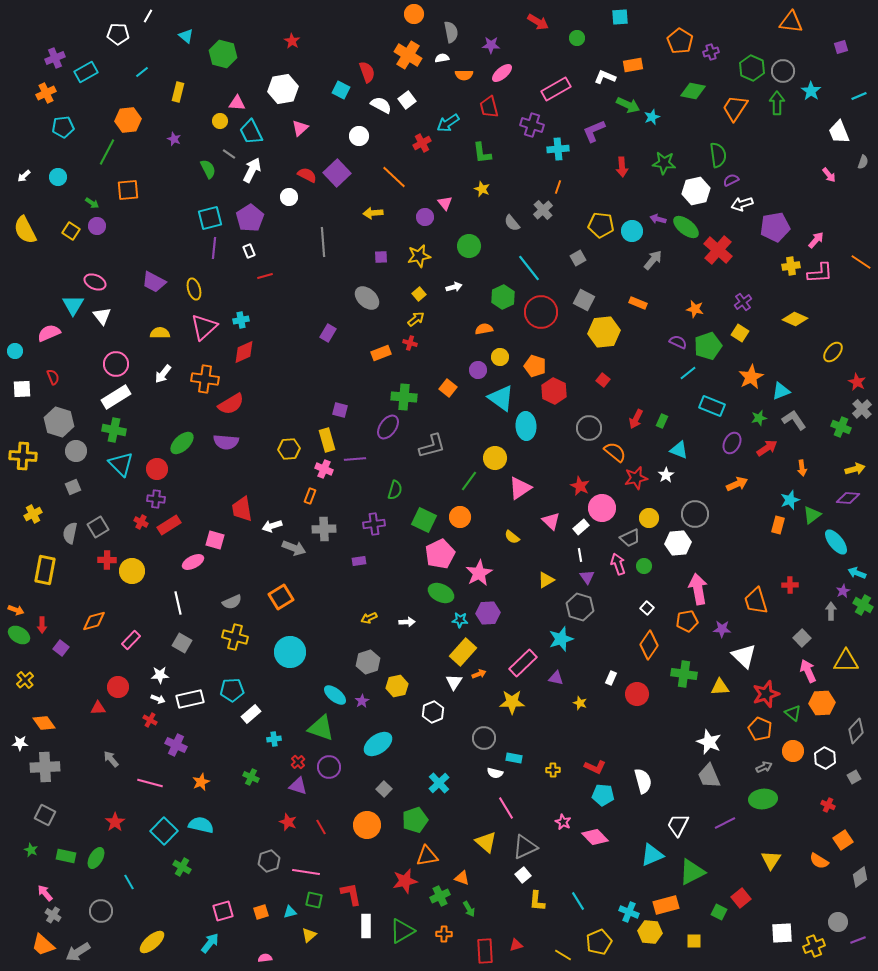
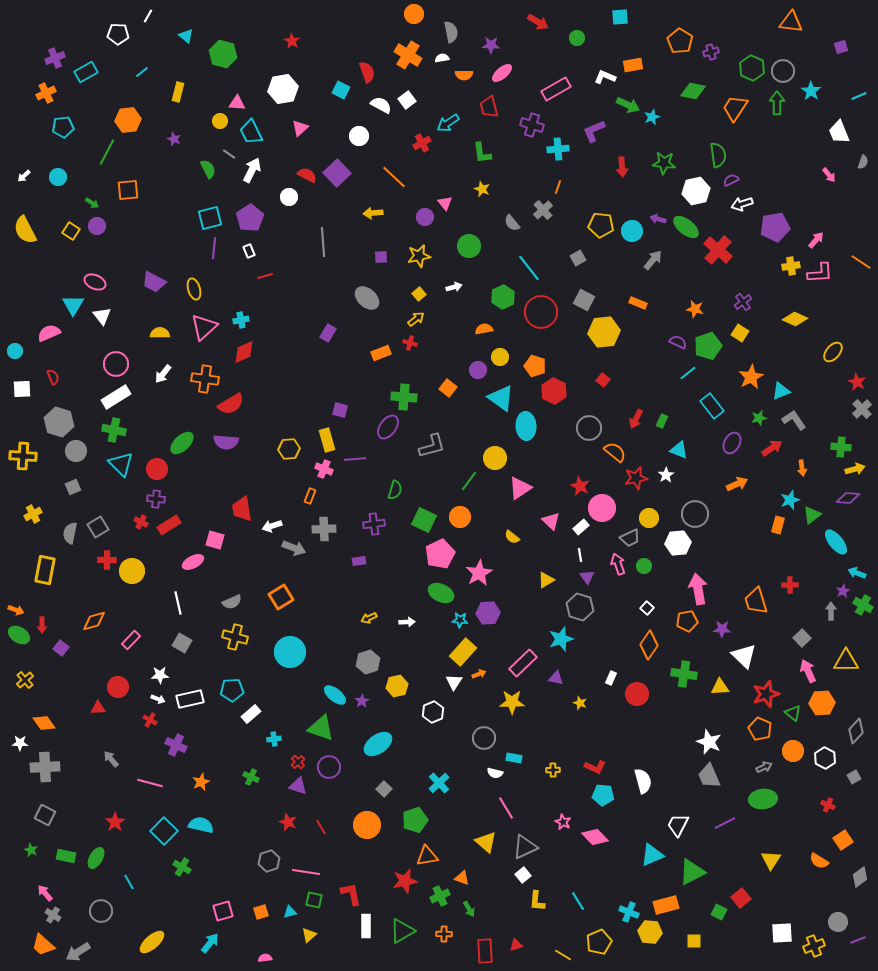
cyan rectangle at (712, 406): rotated 30 degrees clockwise
green cross at (841, 427): moved 20 px down; rotated 18 degrees counterclockwise
red arrow at (767, 448): moved 5 px right
